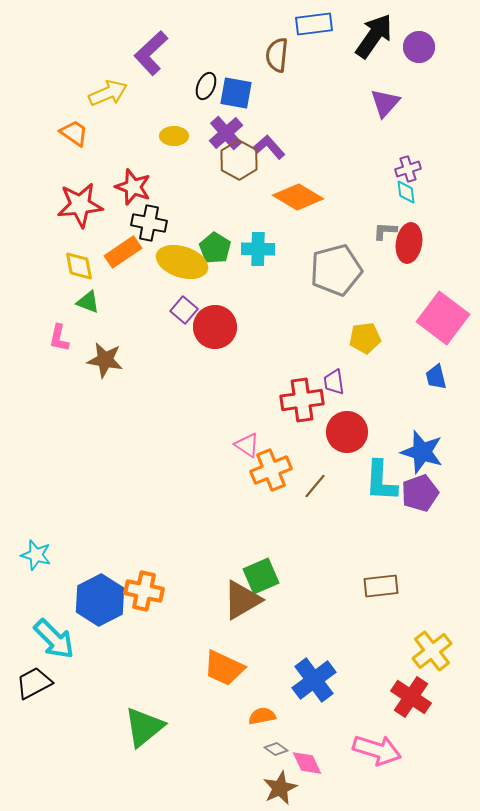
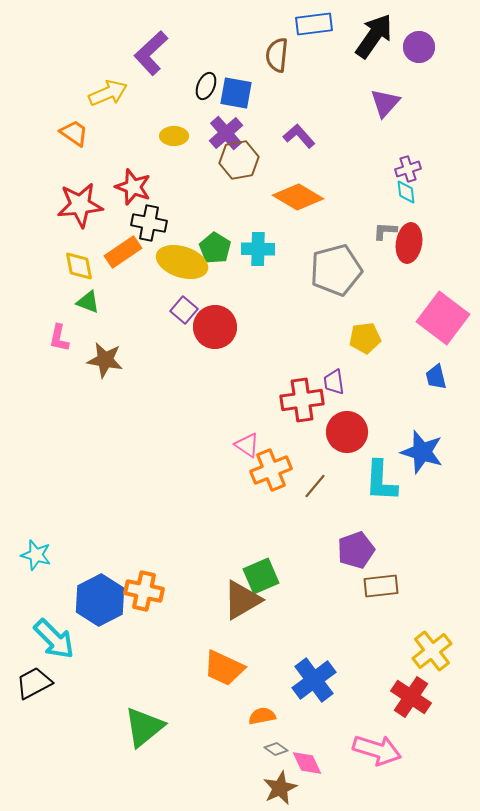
purple L-shape at (269, 147): moved 30 px right, 11 px up
brown hexagon at (239, 160): rotated 21 degrees clockwise
purple pentagon at (420, 493): moved 64 px left, 57 px down
